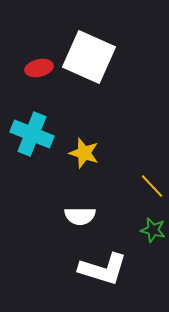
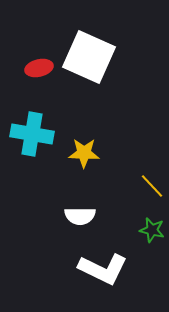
cyan cross: rotated 12 degrees counterclockwise
yellow star: rotated 16 degrees counterclockwise
green star: moved 1 px left
white L-shape: rotated 9 degrees clockwise
